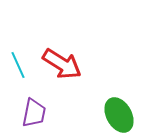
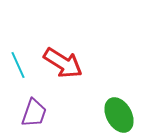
red arrow: moved 1 px right, 1 px up
purple trapezoid: rotated 8 degrees clockwise
